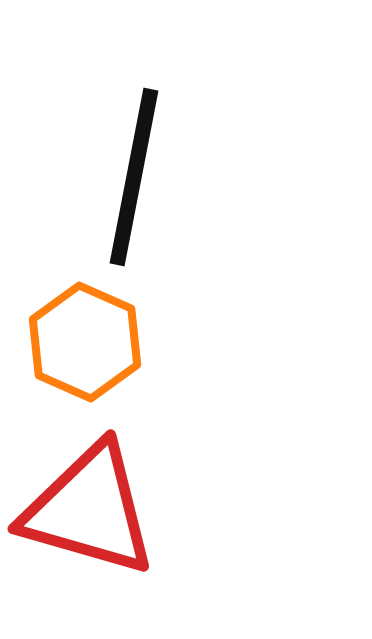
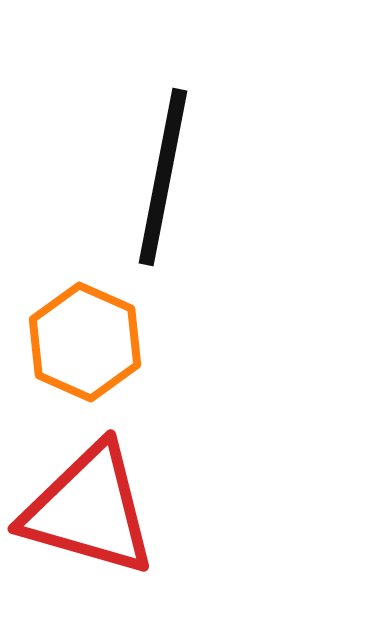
black line: moved 29 px right
